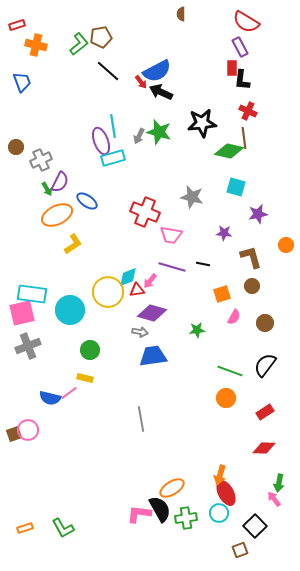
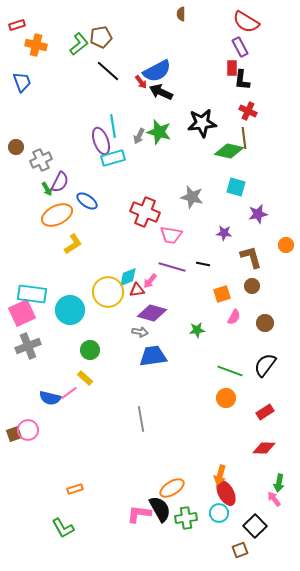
pink square at (22, 313): rotated 12 degrees counterclockwise
yellow rectangle at (85, 378): rotated 28 degrees clockwise
orange rectangle at (25, 528): moved 50 px right, 39 px up
